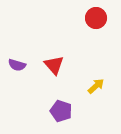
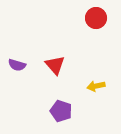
red triangle: moved 1 px right
yellow arrow: rotated 150 degrees counterclockwise
